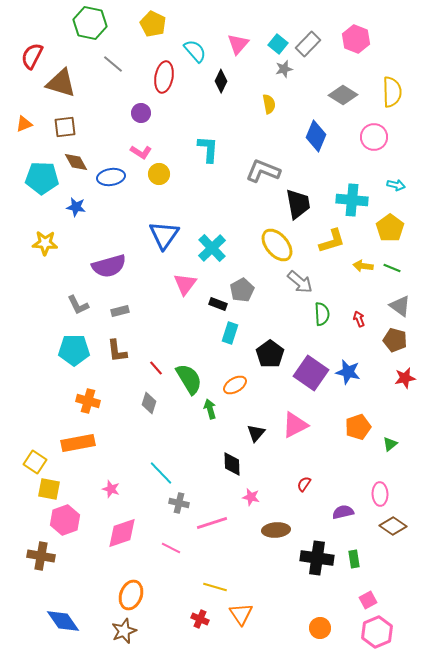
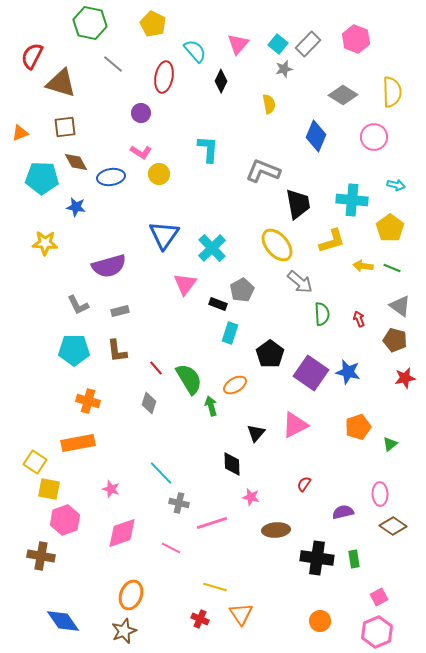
orange triangle at (24, 124): moved 4 px left, 9 px down
green arrow at (210, 409): moved 1 px right, 3 px up
pink square at (368, 600): moved 11 px right, 3 px up
orange circle at (320, 628): moved 7 px up
